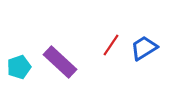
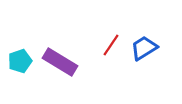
purple rectangle: rotated 12 degrees counterclockwise
cyan pentagon: moved 1 px right, 6 px up
